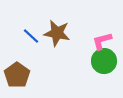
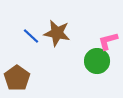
pink L-shape: moved 6 px right
green circle: moved 7 px left
brown pentagon: moved 3 px down
